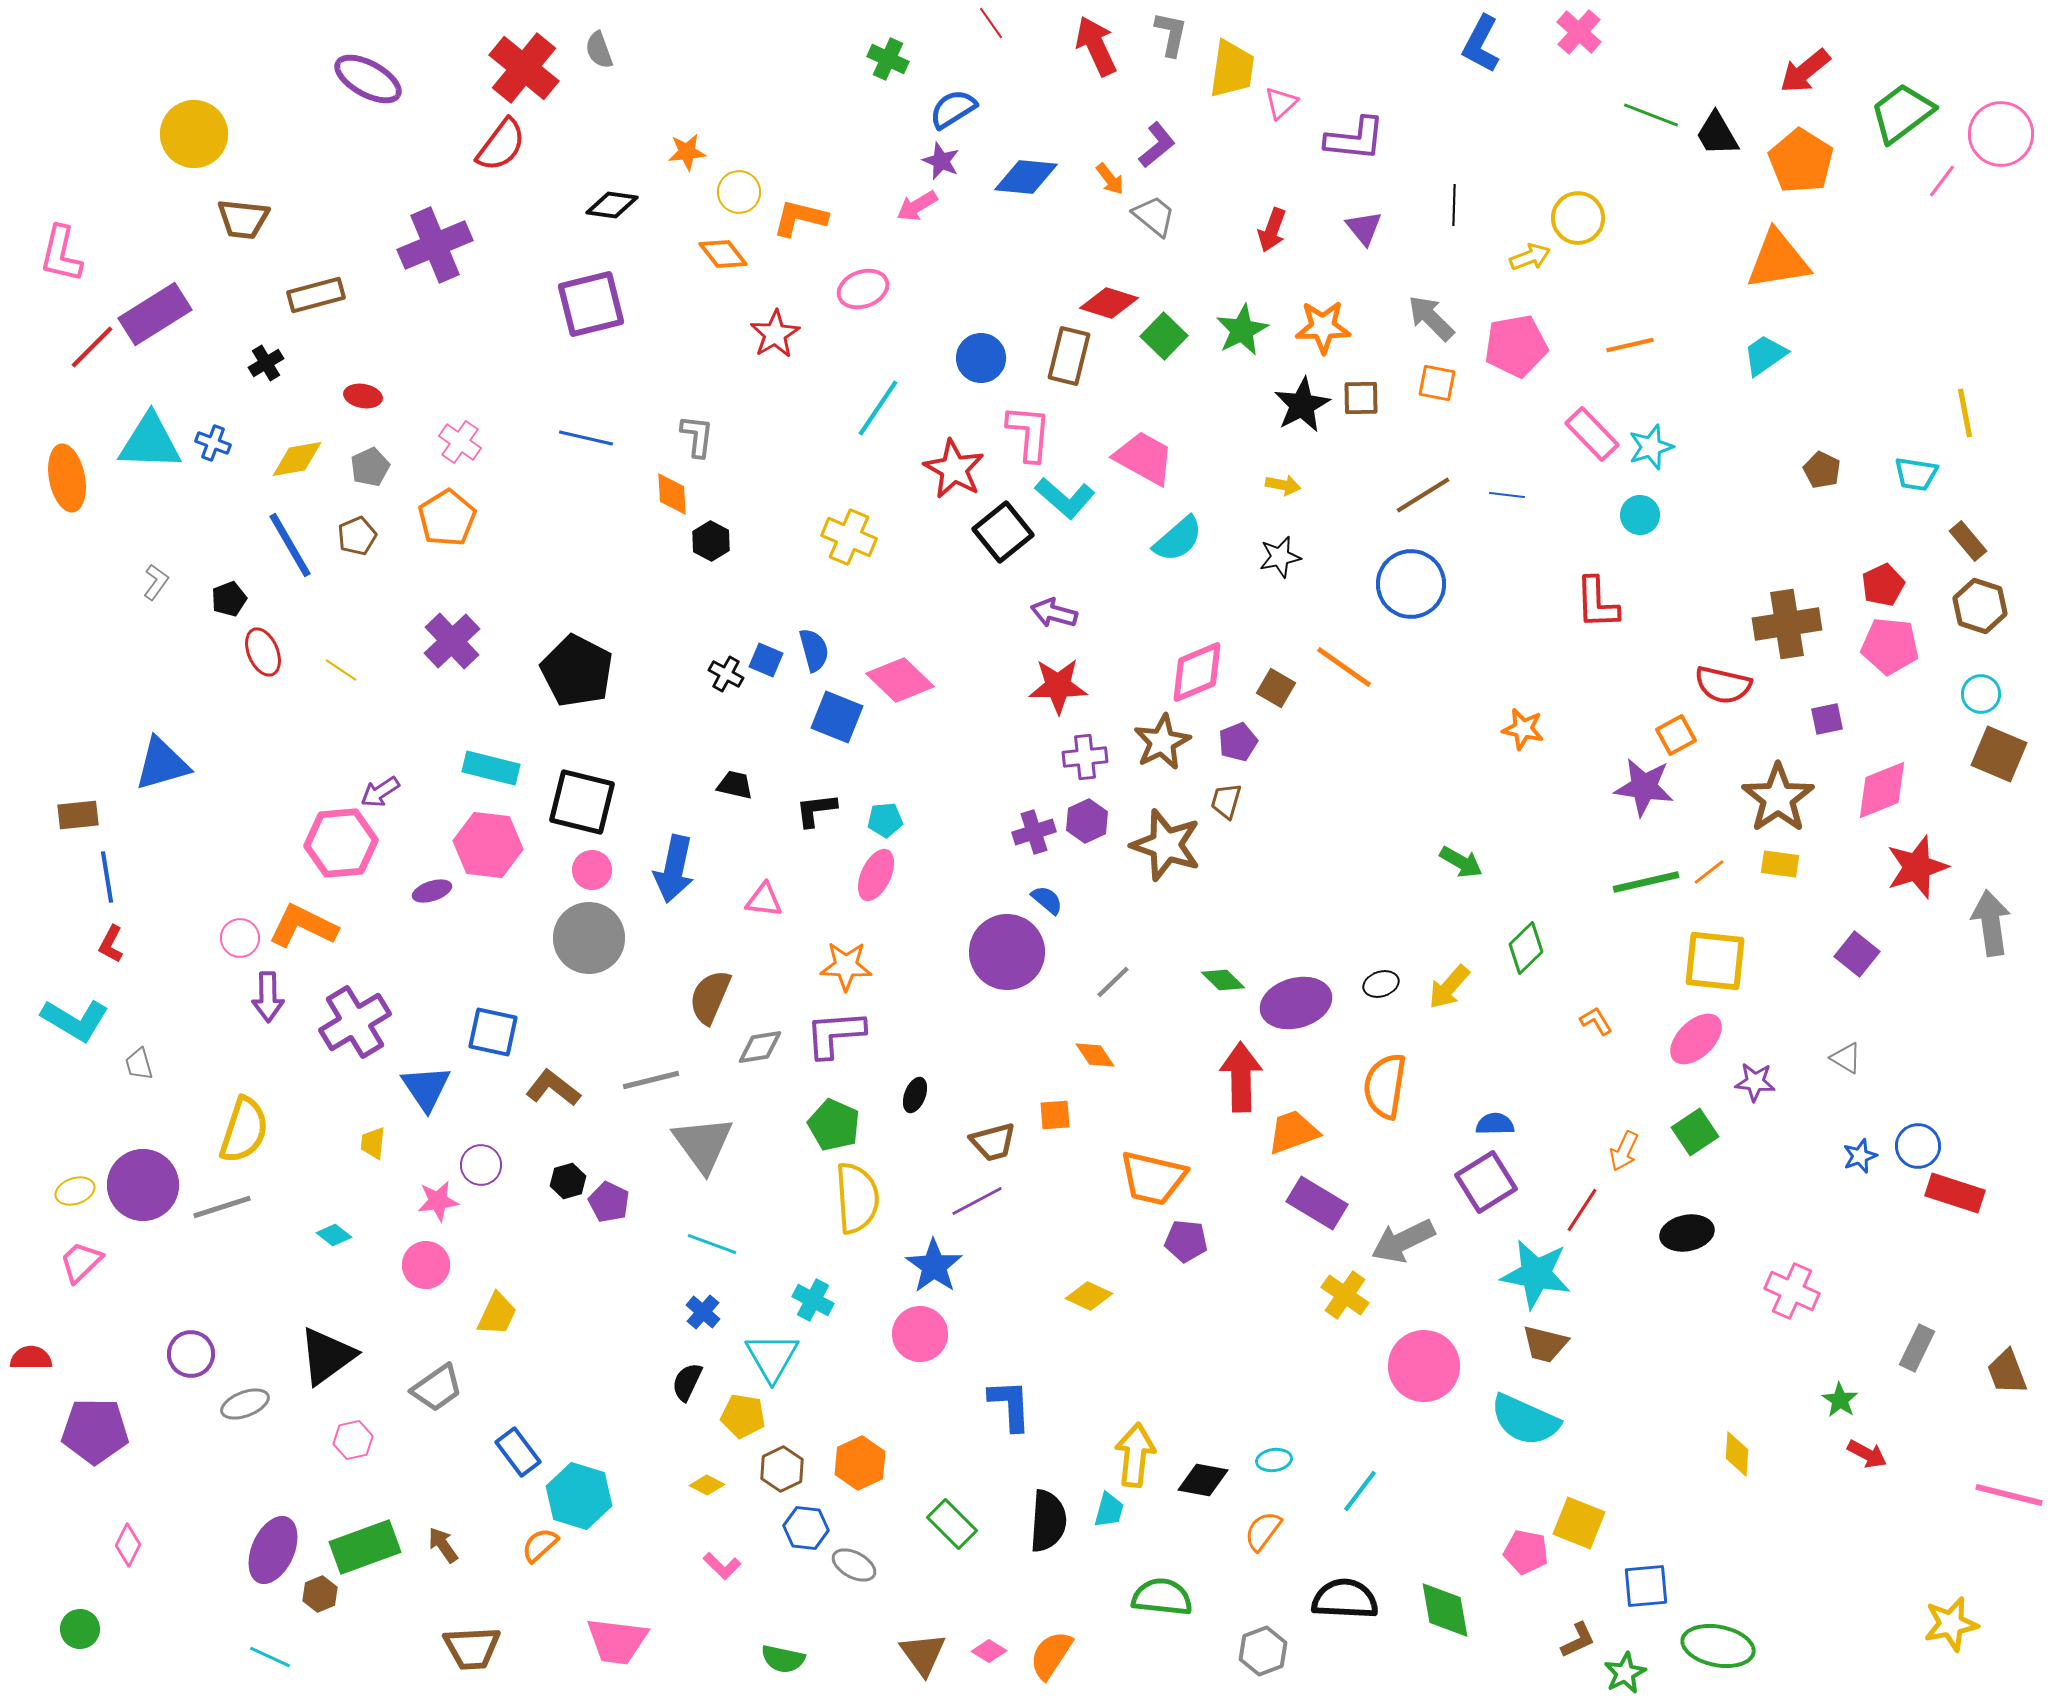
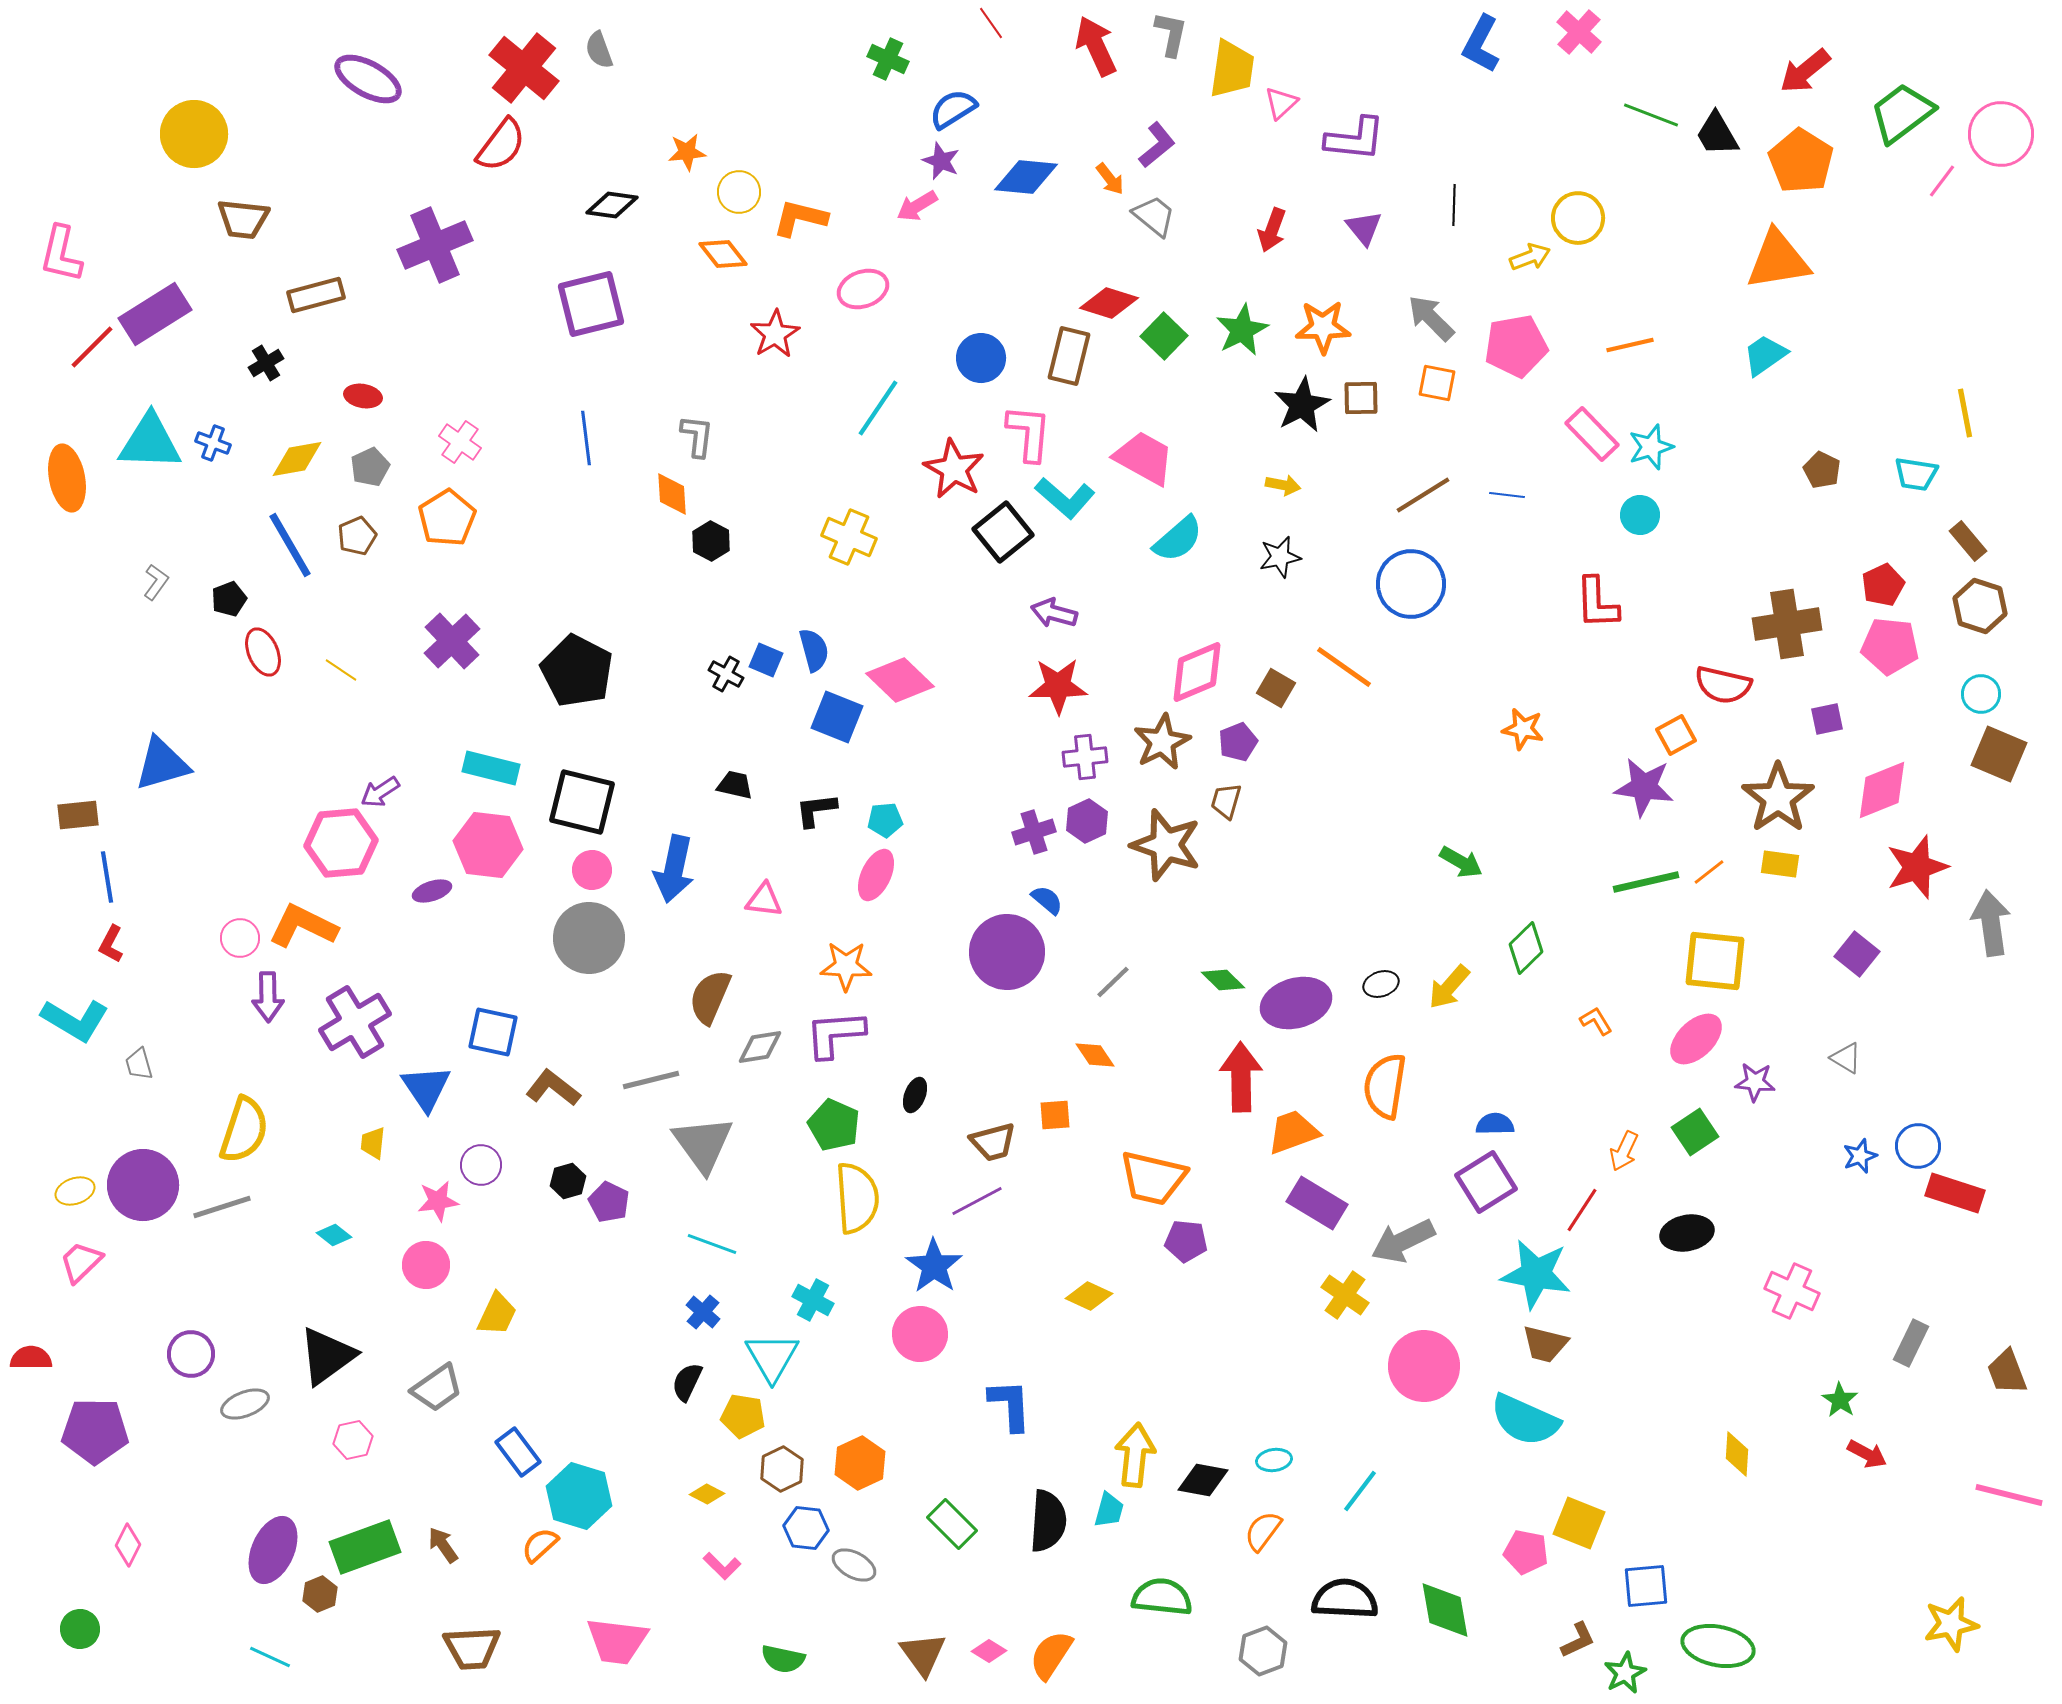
blue line at (586, 438): rotated 70 degrees clockwise
gray rectangle at (1917, 1348): moved 6 px left, 5 px up
yellow diamond at (707, 1485): moved 9 px down
